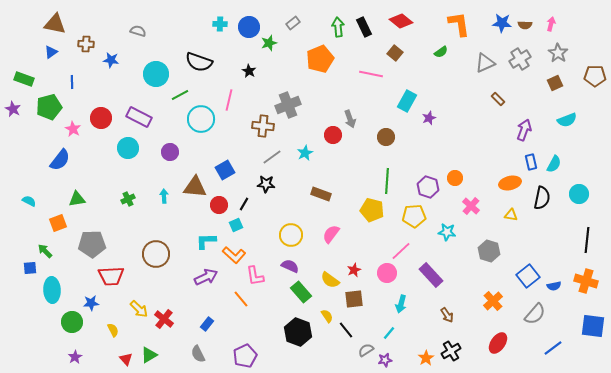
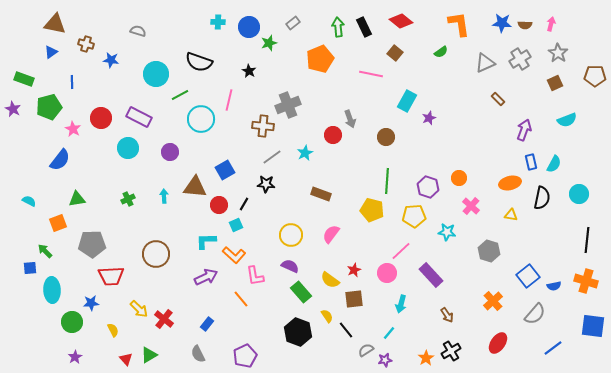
cyan cross at (220, 24): moved 2 px left, 2 px up
brown cross at (86, 44): rotated 14 degrees clockwise
orange circle at (455, 178): moved 4 px right
